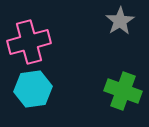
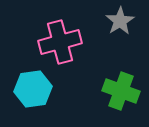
pink cross: moved 31 px right
green cross: moved 2 px left
